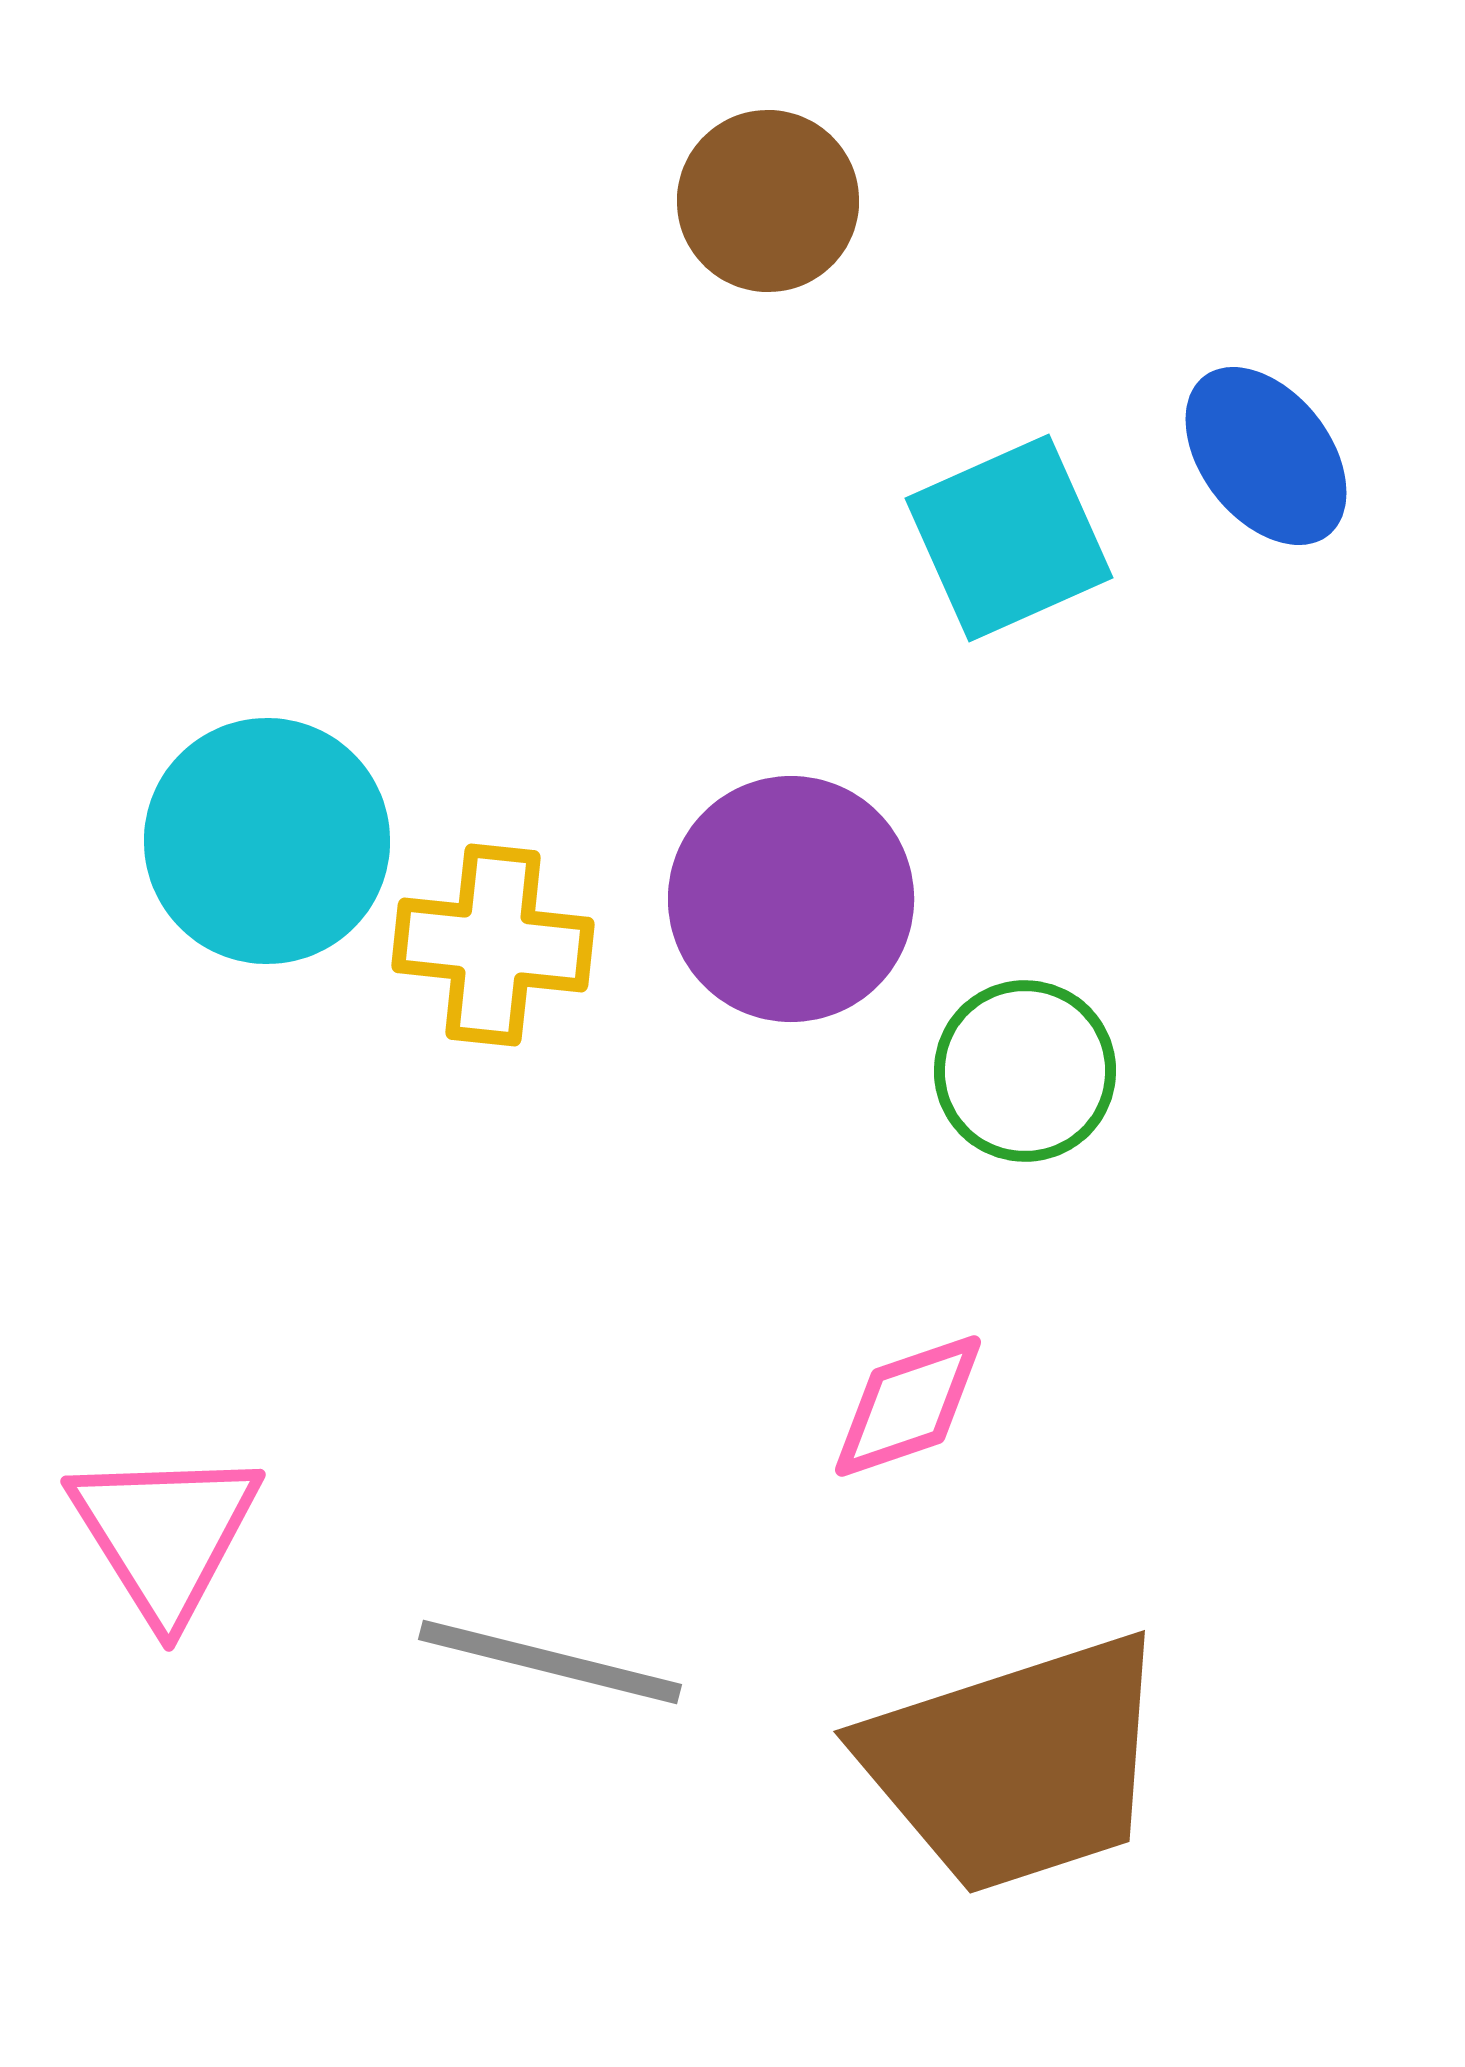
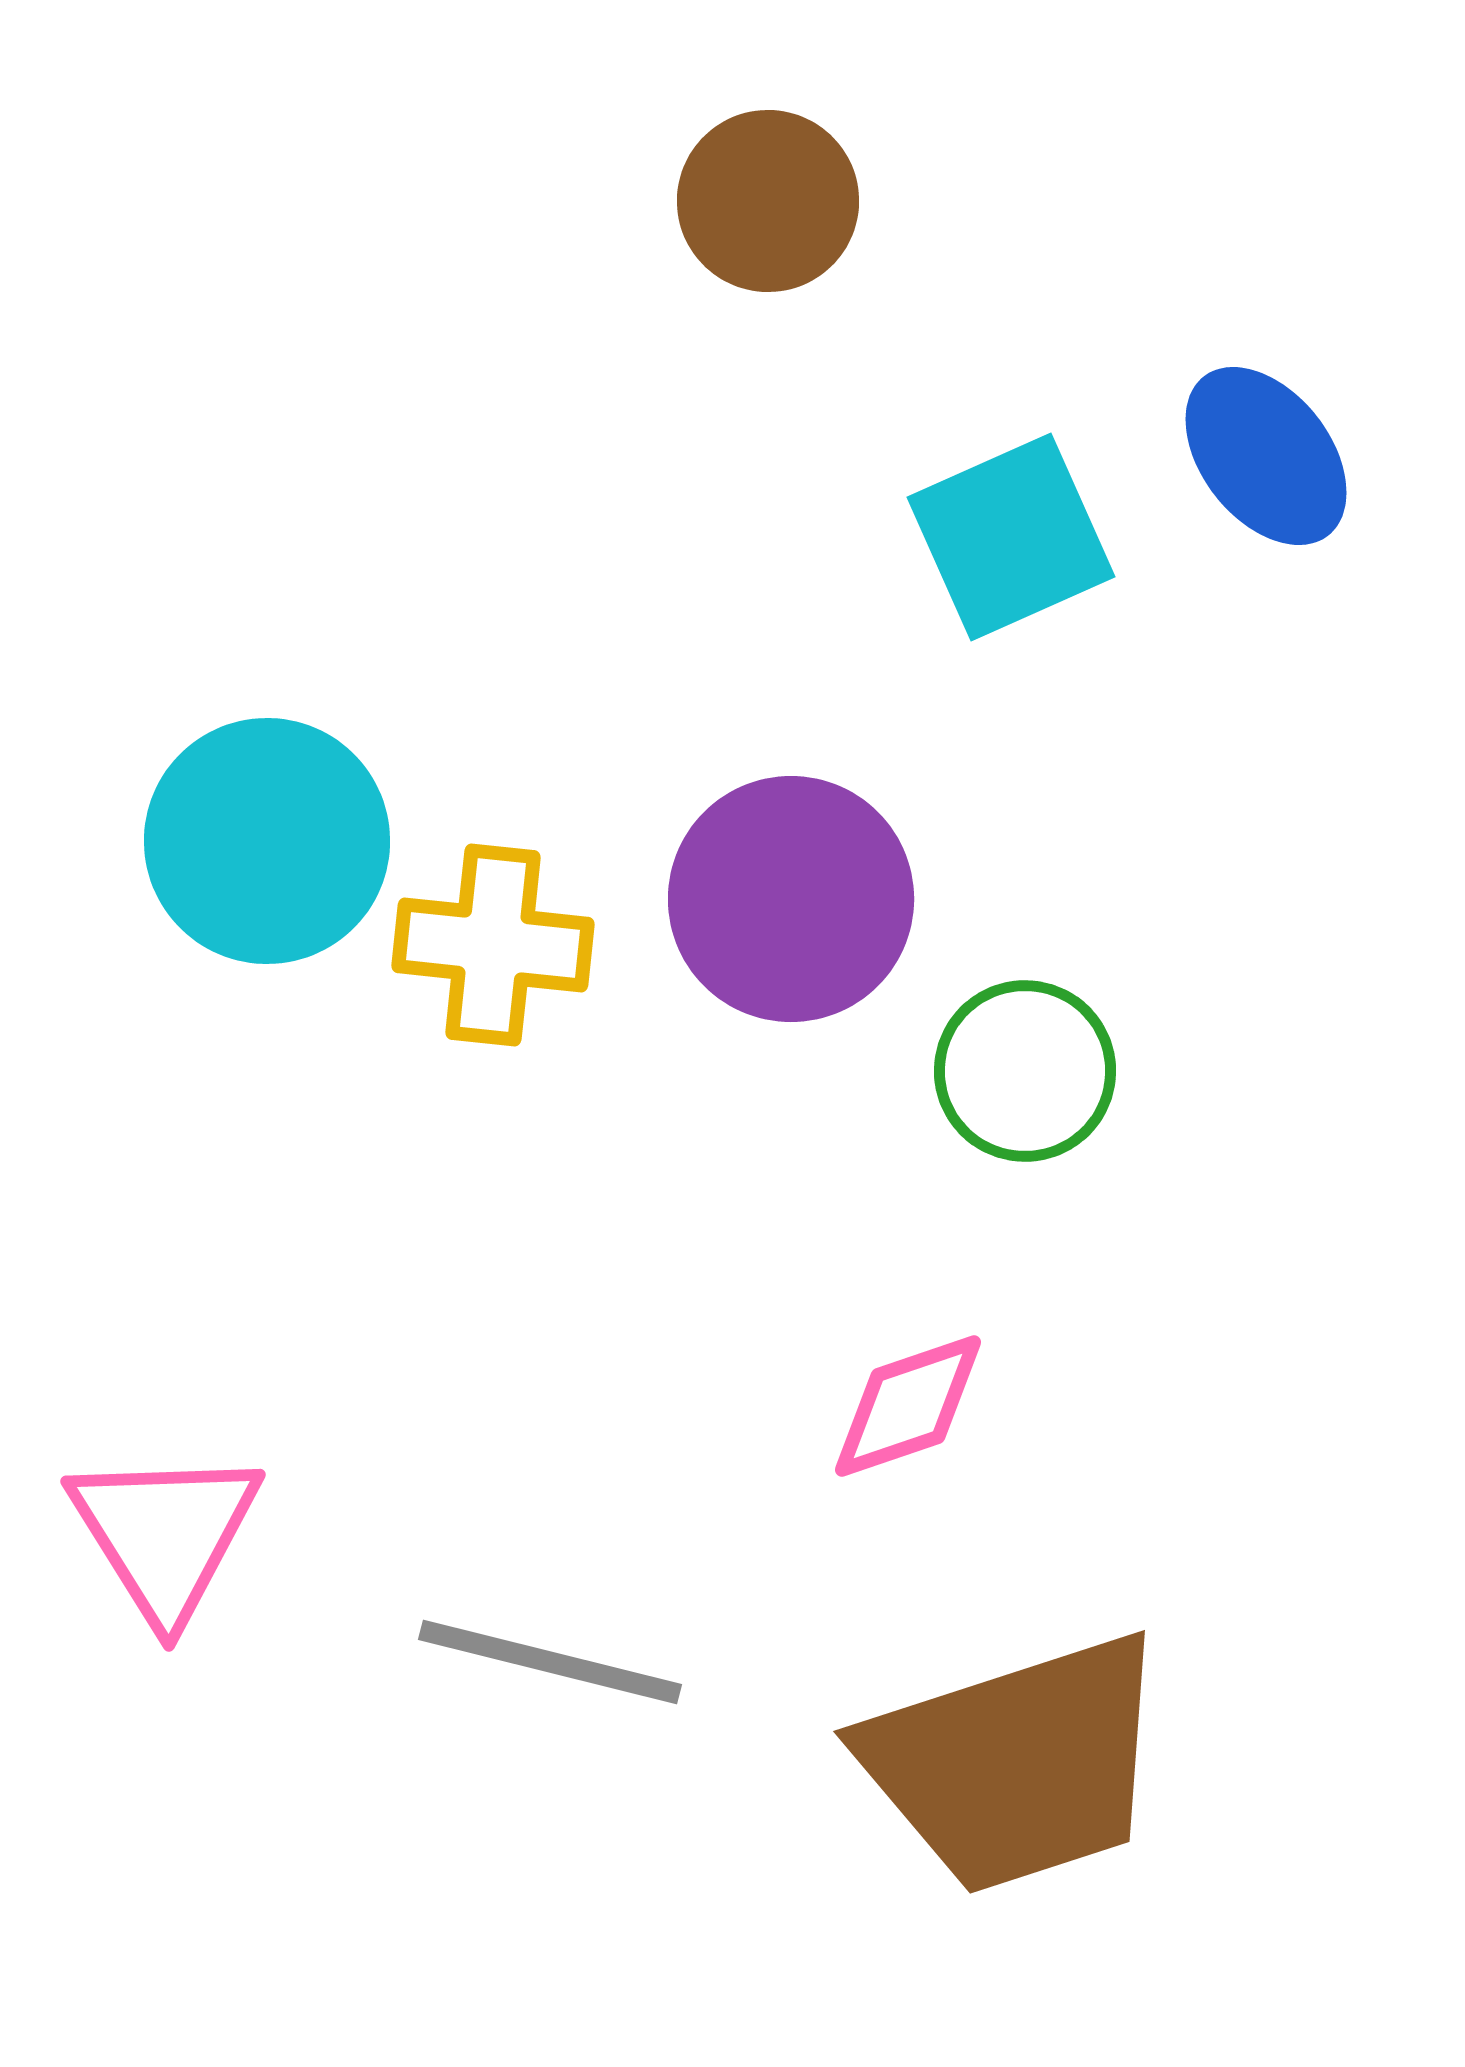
cyan square: moved 2 px right, 1 px up
